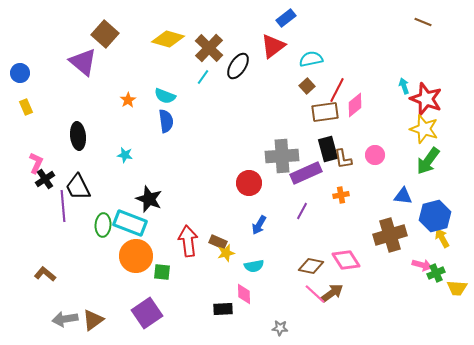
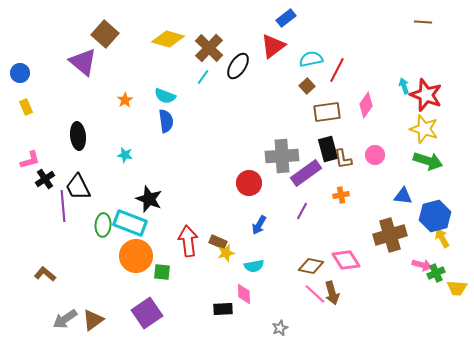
brown line at (423, 22): rotated 18 degrees counterclockwise
red line at (337, 90): moved 20 px up
red star at (426, 99): moved 4 px up
orange star at (128, 100): moved 3 px left
pink diamond at (355, 105): moved 11 px right; rotated 15 degrees counterclockwise
brown rectangle at (325, 112): moved 2 px right
green arrow at (428, 161): rotated 108 degrees counterclockwise
pink L-shape at (36, 163): moved 6 px left, 3 px up; rotated 50 degrees clockwise
purple rectangle at (306, 173): rotated 12 degrees counterclockwise
brown arrow at (332, 293): rotated 110 degrees clockwise
gray arrow at (65, 319): rotated 25 degrees counterclockwise
gray star at (280, 328): rotated 28 degrees counterclockwise
